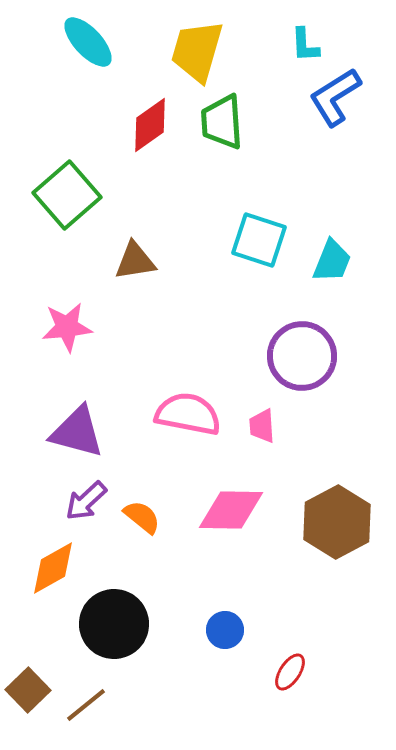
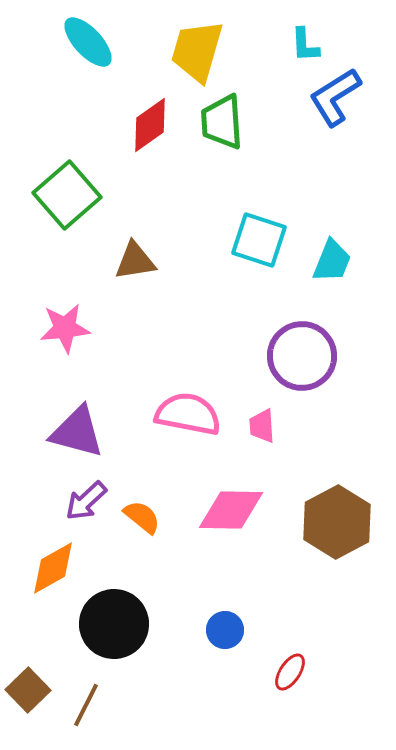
pink star: moved 2 px left, 1 px down
brown line: rotated 24 degrees counterclockwise
